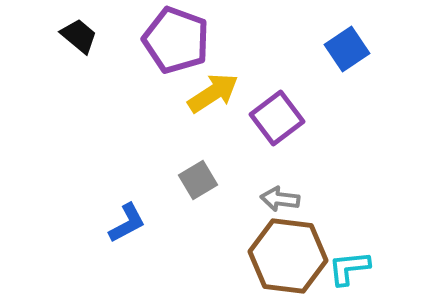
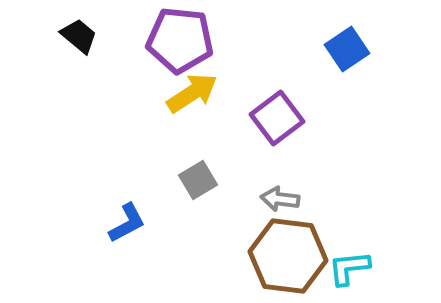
purple pentagon: moved 4 px right; rotated 14 degrees counterclockwise
yellow arrow: moved 21 px left
